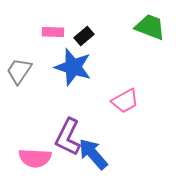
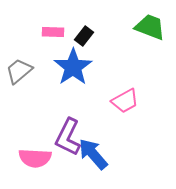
black rectangle: rotated 12 degrees counterclockwise
blue star: rotated 21 degrees clockwise
gray trapezoid: rotated 16 degrees clockwise
